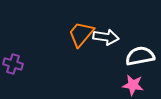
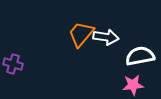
pink star: rotated 15 degrees counterclockwise
